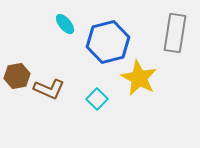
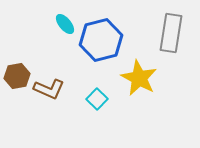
gray rectangle: moved 4 px left
blue hexagon: moved 7 px left, 2 px up
